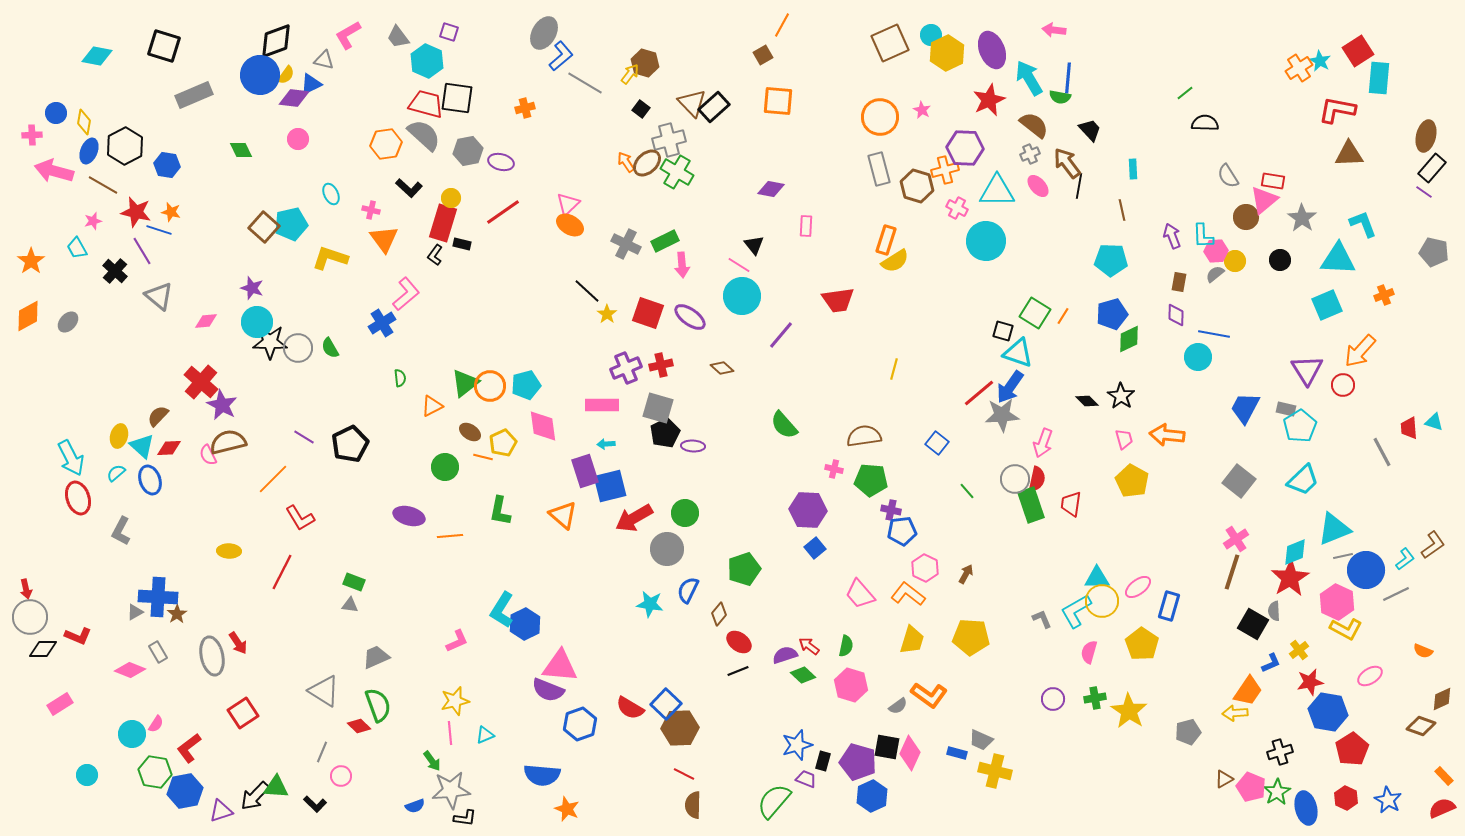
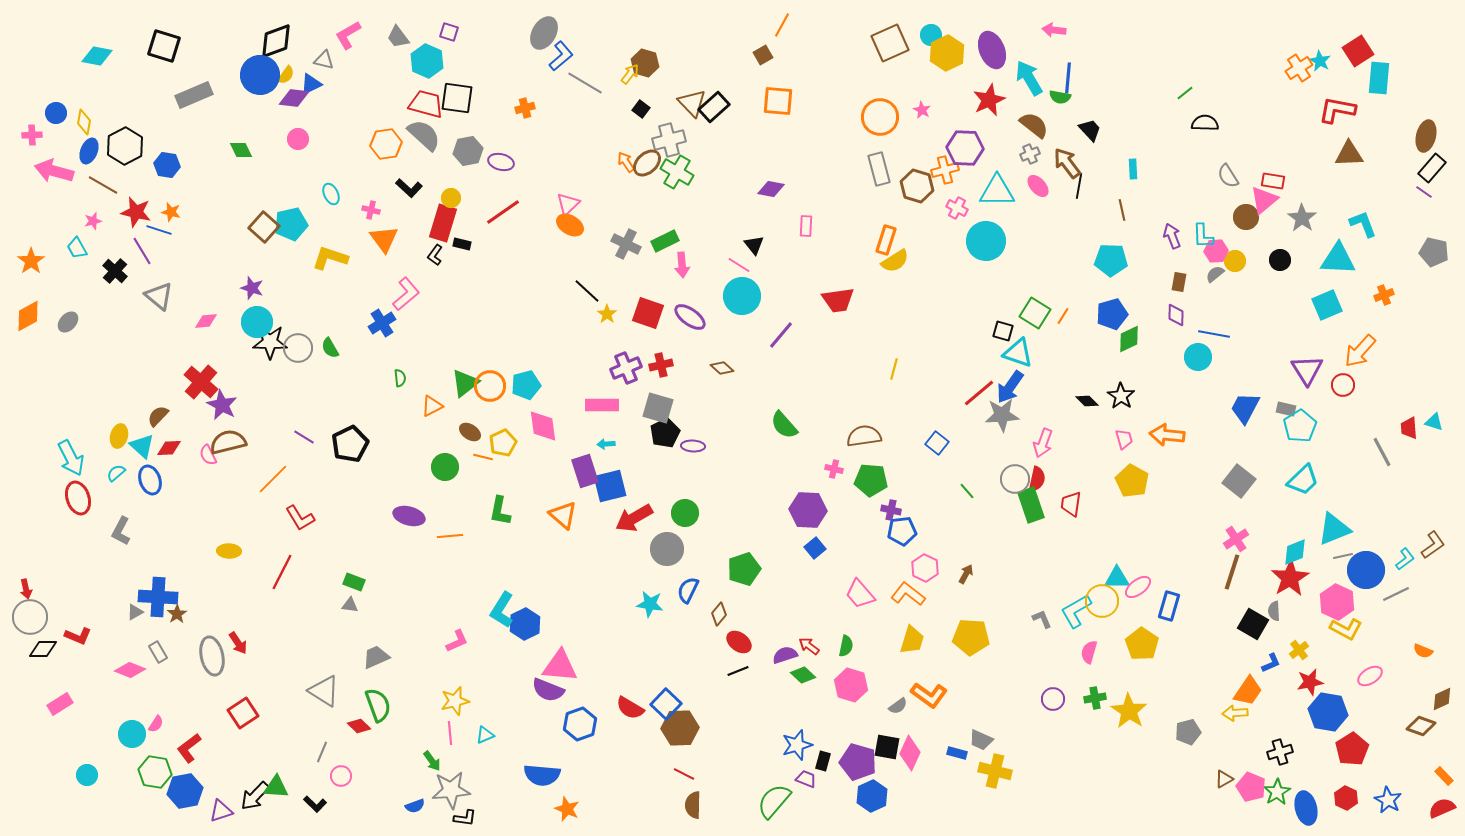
cyan triangle at (1097, 578): moved 20 px right
